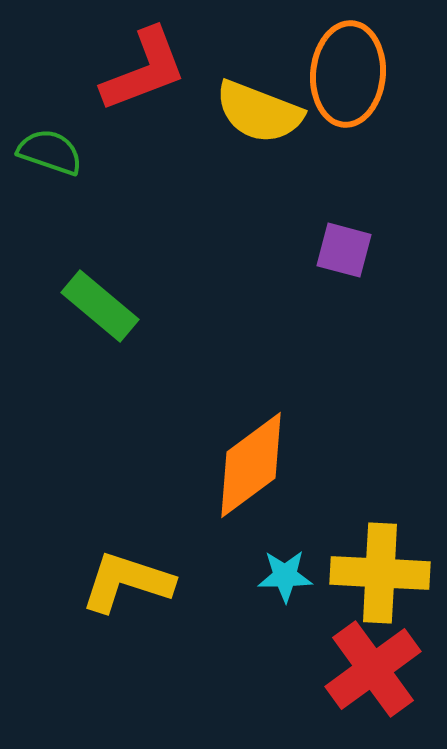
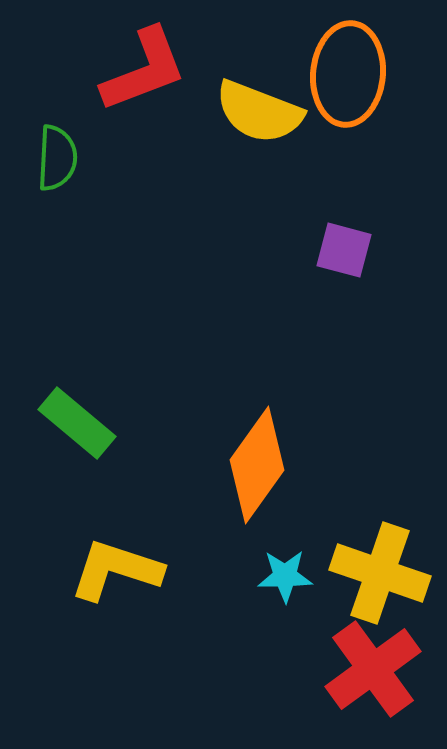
green semicircle: moved 7 px right, 6 px down; rotated 74 degrees clockwise
green rectangle: moved 23 px left, 117 px down
orange diamond: moved 6 px right; rotated 18 degrees counterclockwise
yellow cross: rotated 16 degrees clockwise
yellow L-shape: moved 11 px left, 12 px up
